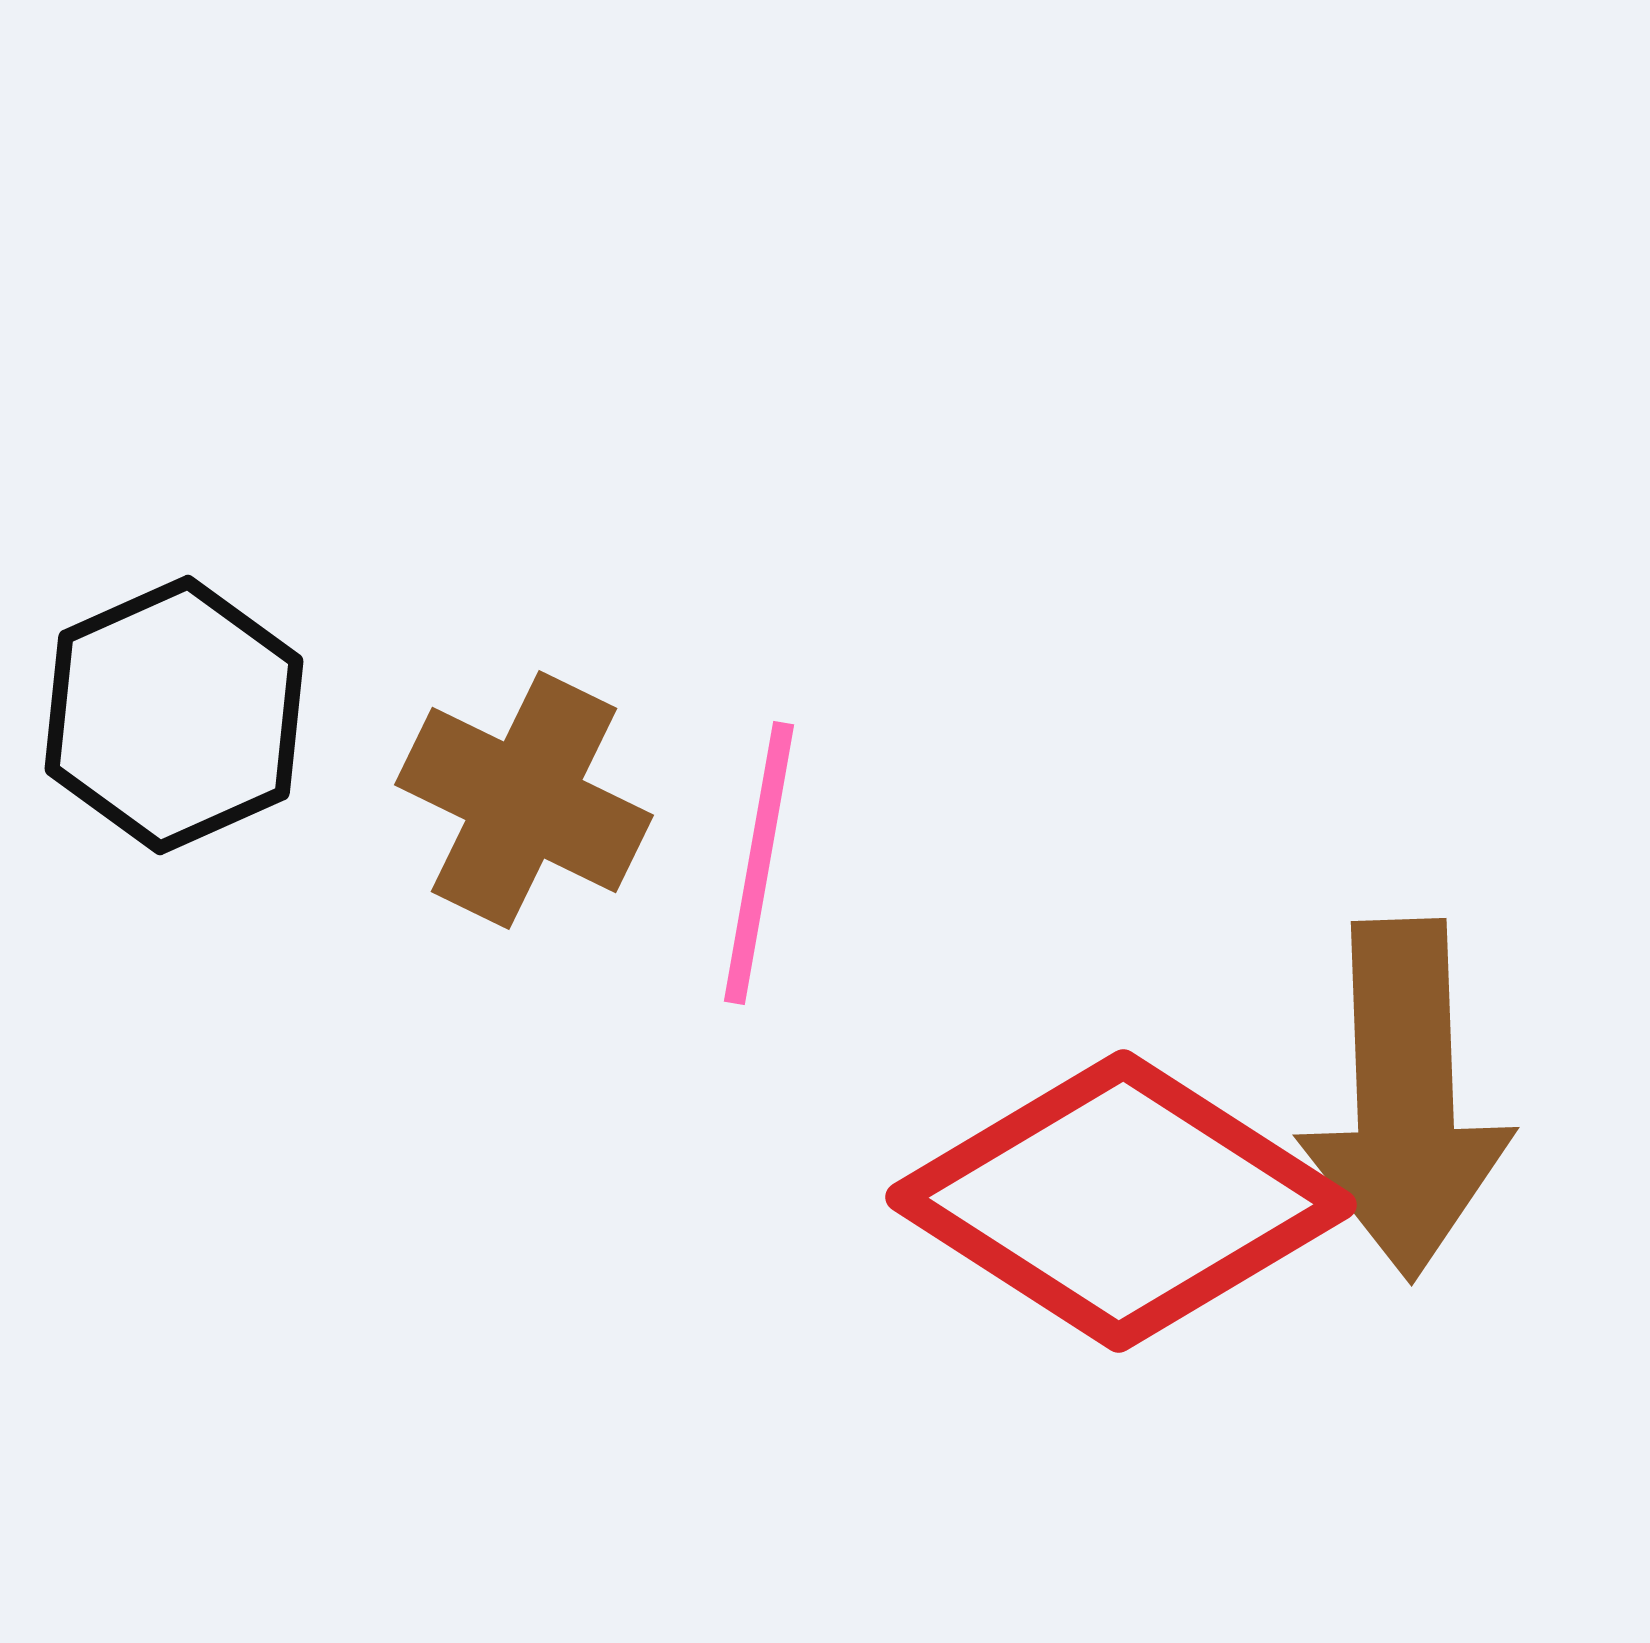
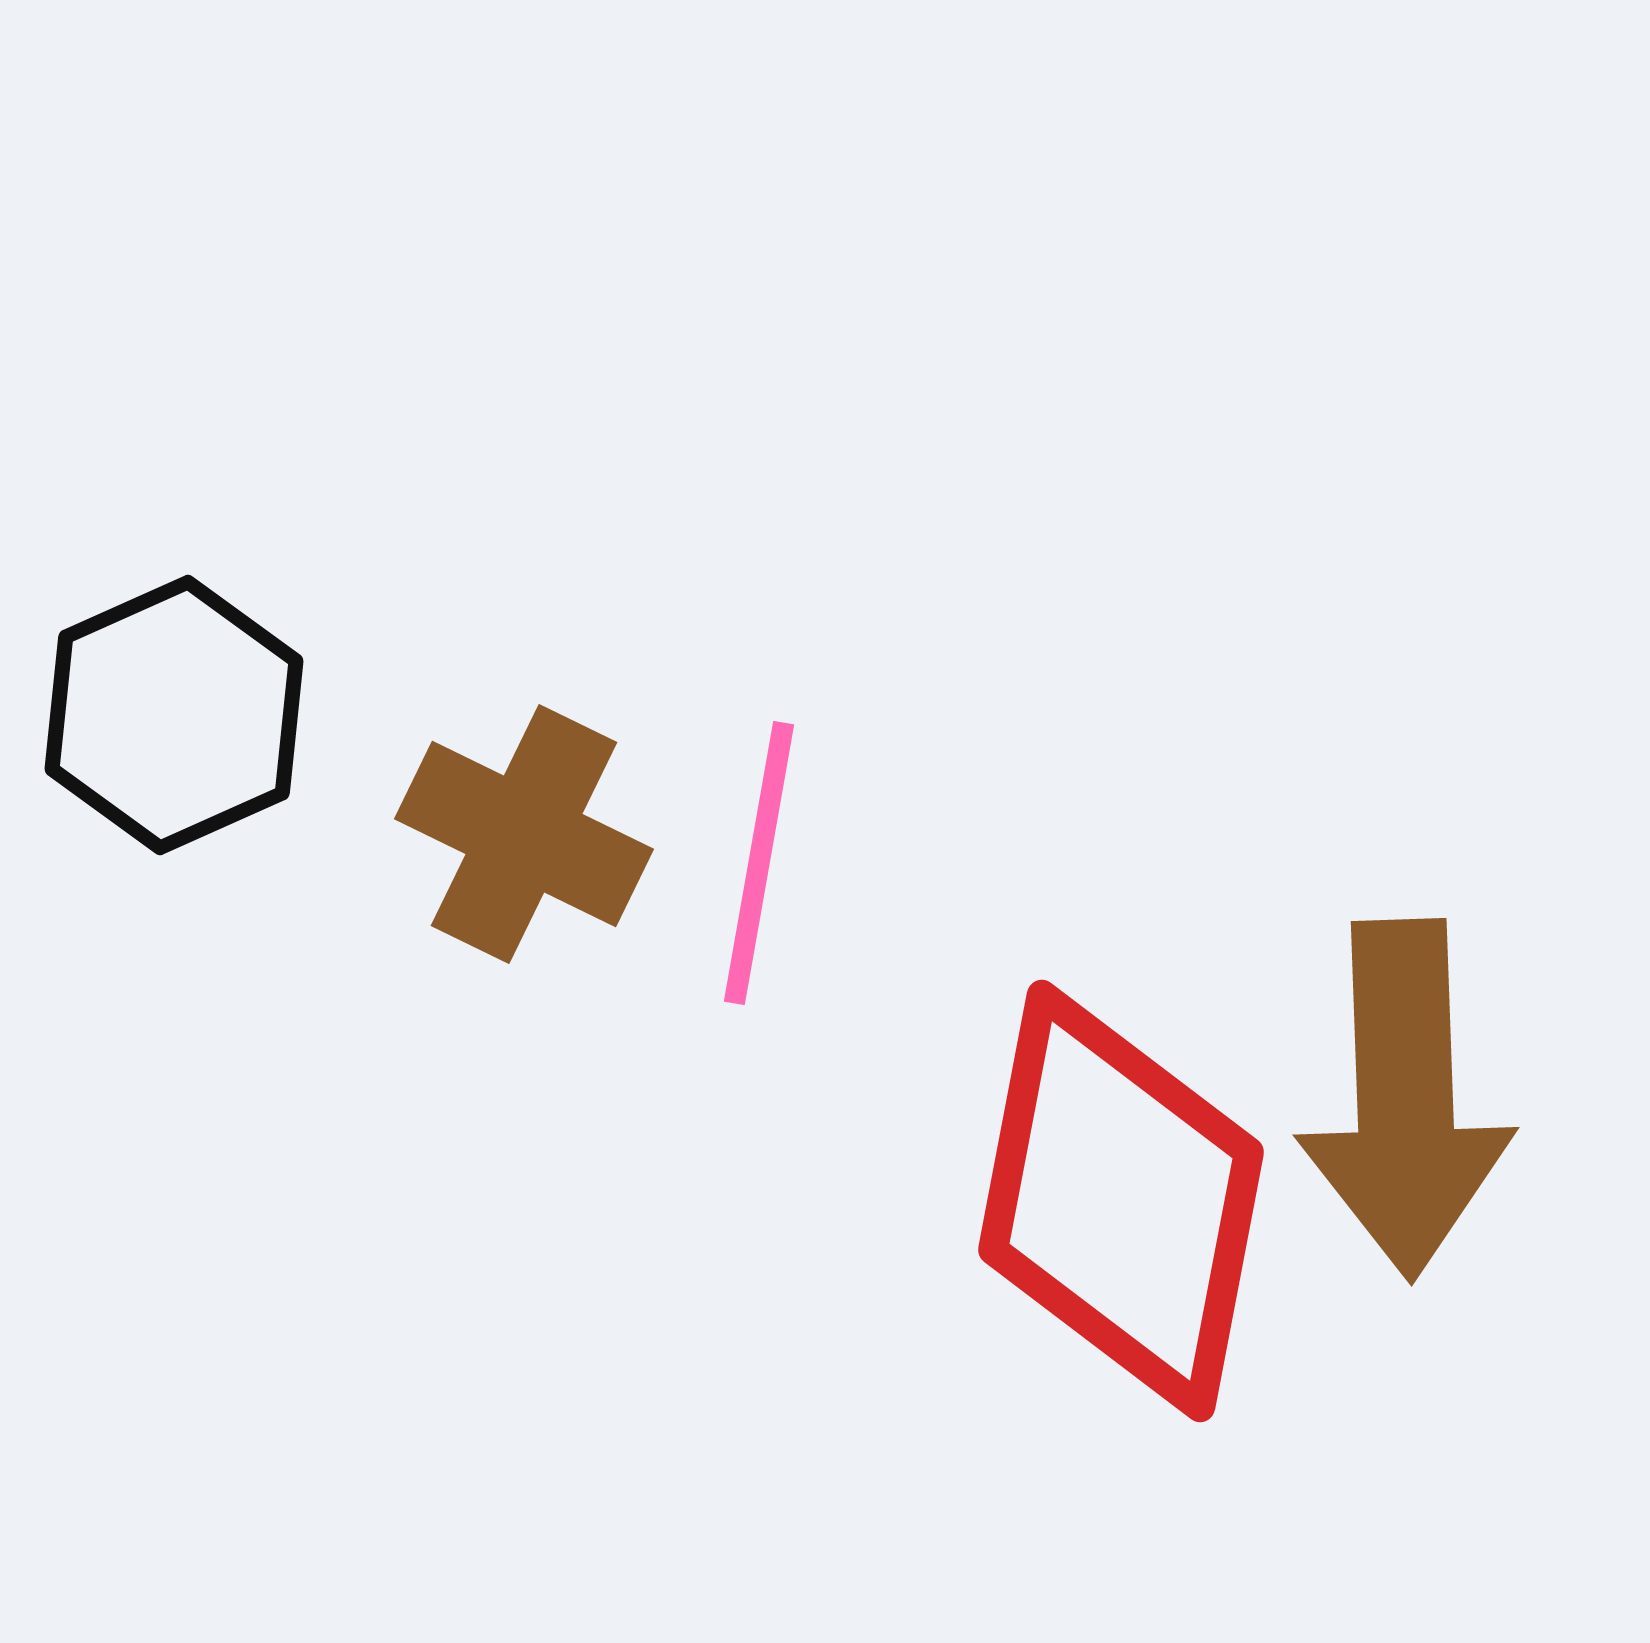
brown cross: moved 34 px down
red diamond: rotated 68 degrees clockwise
